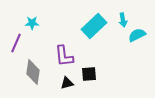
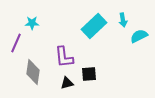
cyan semicircle: moved 2 px right, 1 px down
purple L-shape: moved 1 px down
